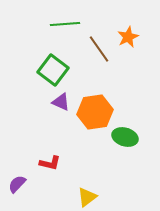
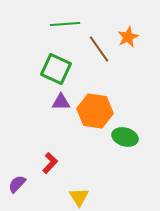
green square: moved 3 px right, 1 px up; rotated 12 degrees counterclockwise
purple triangle: rotated 24 degrees counterclockwise
orange hexagon: moved 1 px up; rotated 16 degrees clockwise
red L-shape: rotated 60 degrees counterclockwise
yellow triangle: moved 8 px left; rotated 25 degrees counterclockwise
